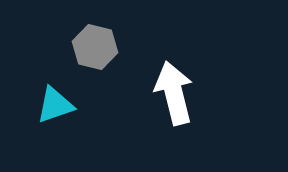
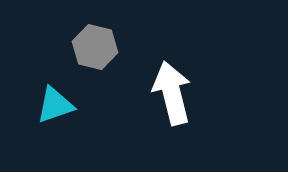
white arrow: moved 2 px left
